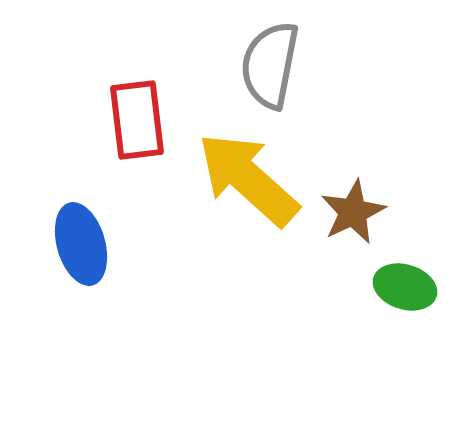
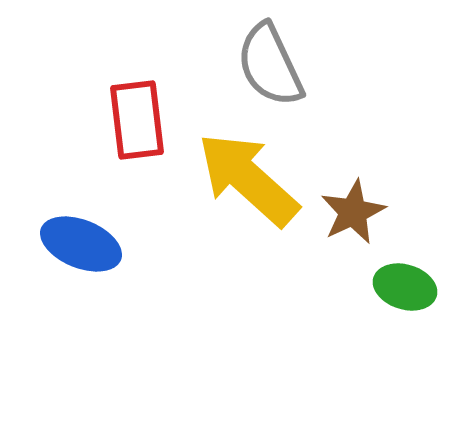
gray semicircle: rotated 36 degrees counterclockwise
blue ellipse: rotated 52 degrees counterclockwise
